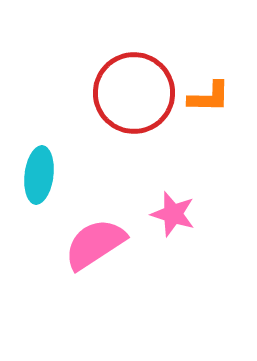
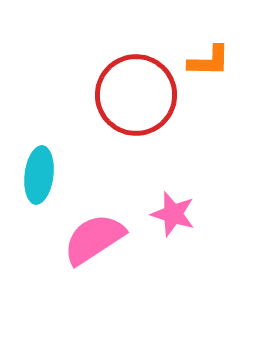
red circle: moved 2 px right, 2 px down
orange L-shape: moved 36 px up
pink semicircle: moved 1 px left, 5 px up
